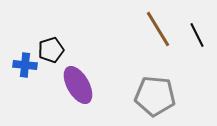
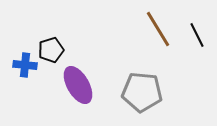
gray pentagon: moved 13 px left, 4 px up
